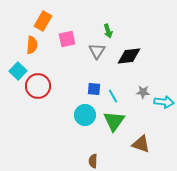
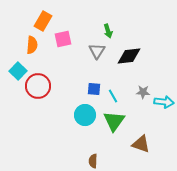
pink square: moved 4 px left
